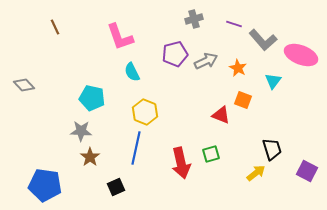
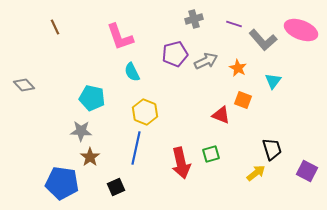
pink ellipse: moved 25 px up
blue pentagon: moved 17 px right, 2 px up
